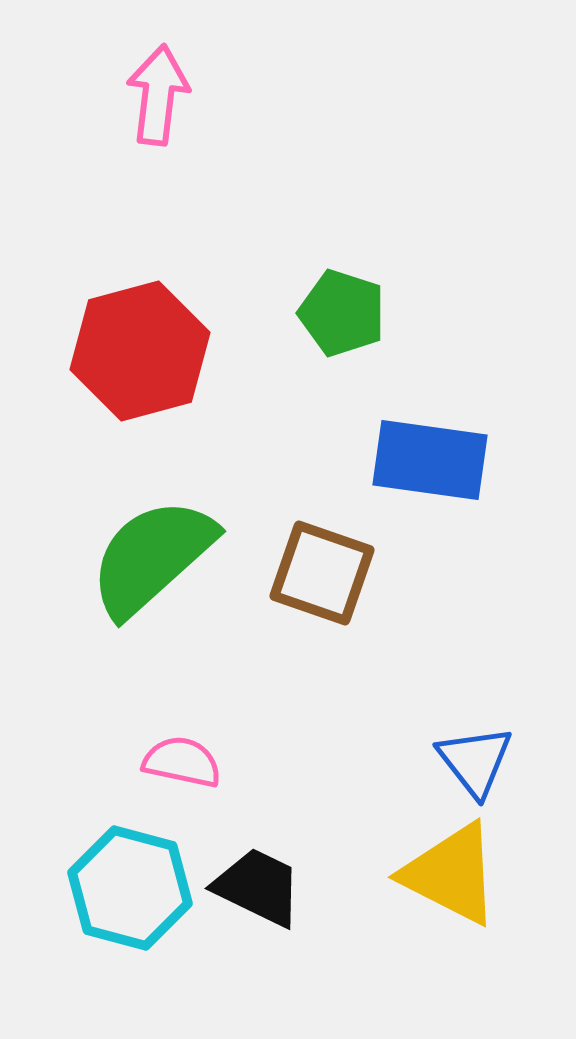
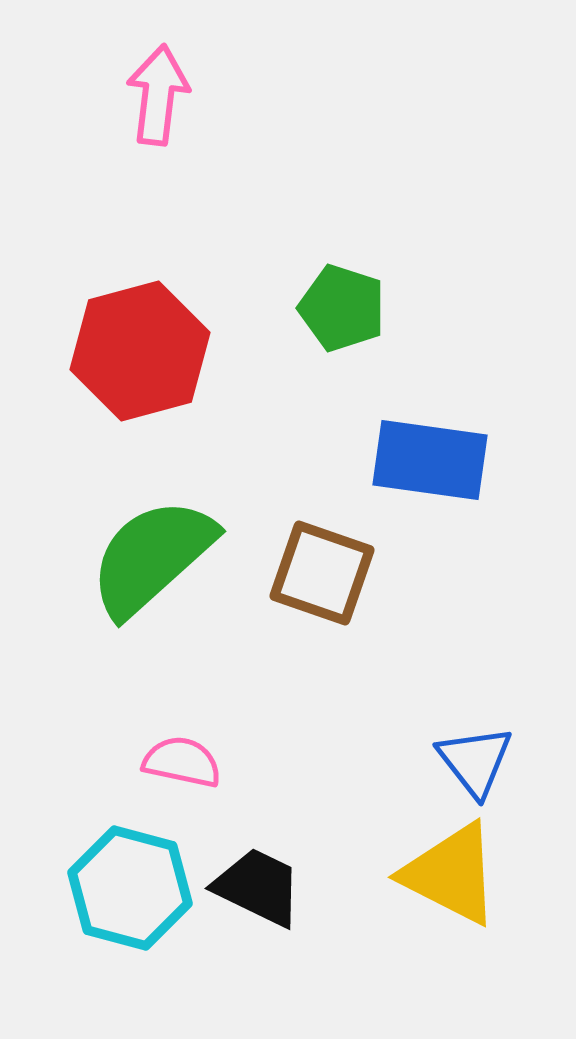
green pentagon: moved 5 px up
